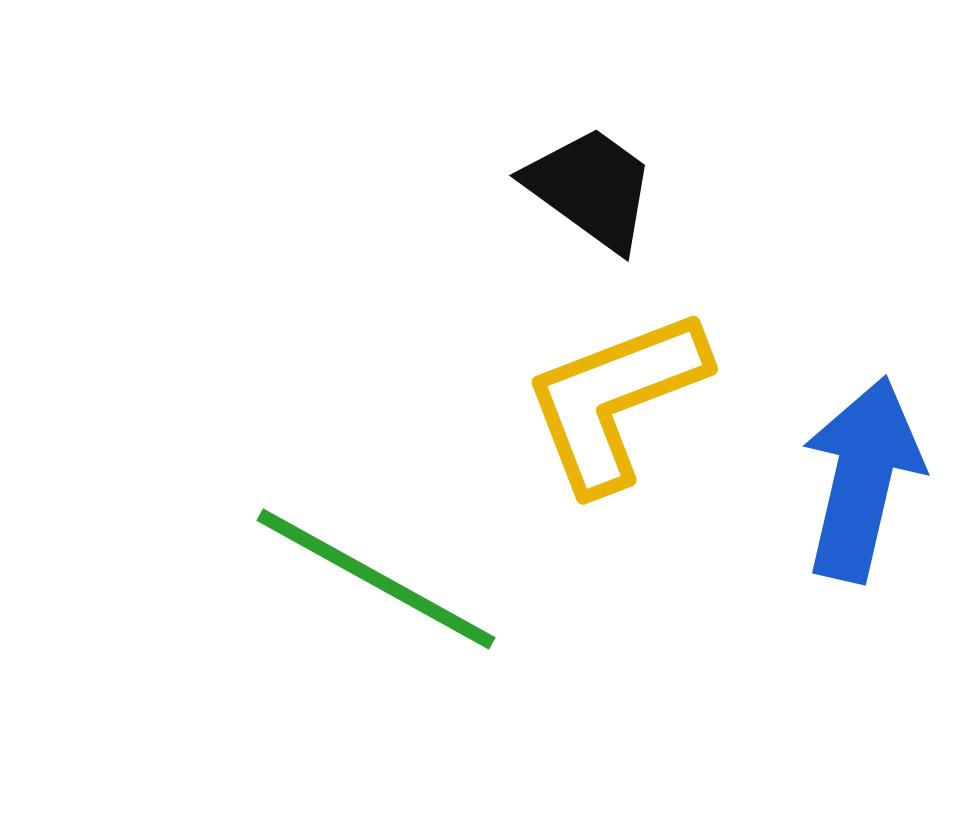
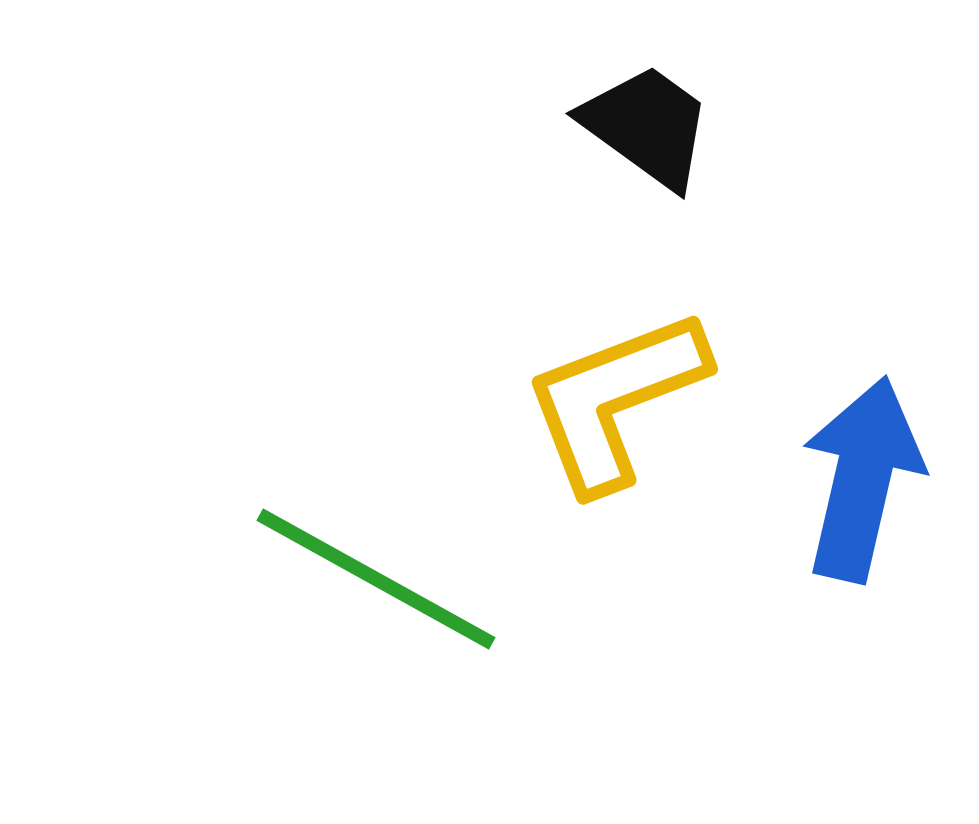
black trapezoid: moved 56 px right, 62 px up
